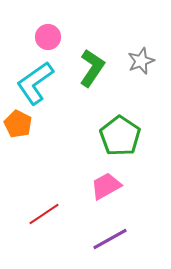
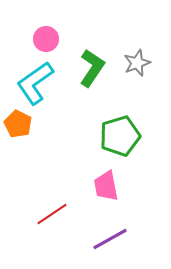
pink circle: moved 2 px left, 2 px down
gray star: moved 4 px left, 2 px down
green pentagon: rotated 21 degrees clockwise
pink trapezoid: rotated 72 degrees counterclockwise
red line: moved 8 px right
